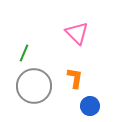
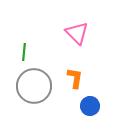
green line: moved 1 px up; rotated 18 degrees counterclockwise
